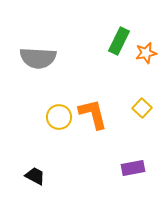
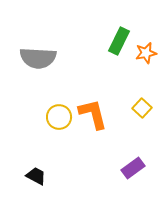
purple rectangle: rotated 25 degrees counterclockwise
black trapezoid: moved 1 px right
